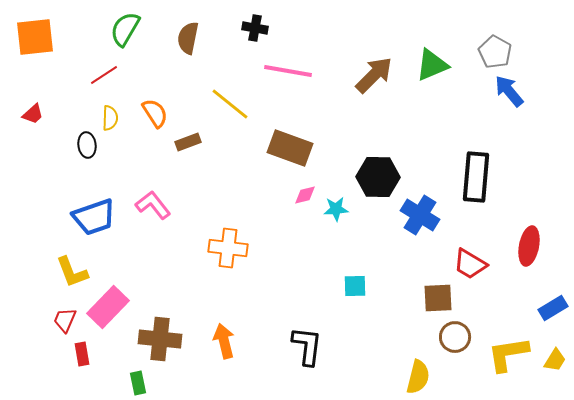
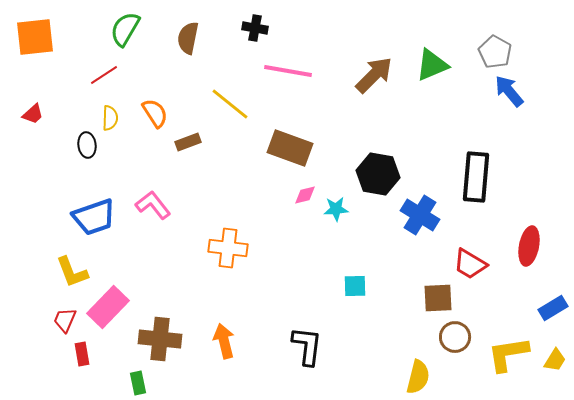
black hexagon at (378, 177): moved 3 px up; rotated 9 degrees clockwise
